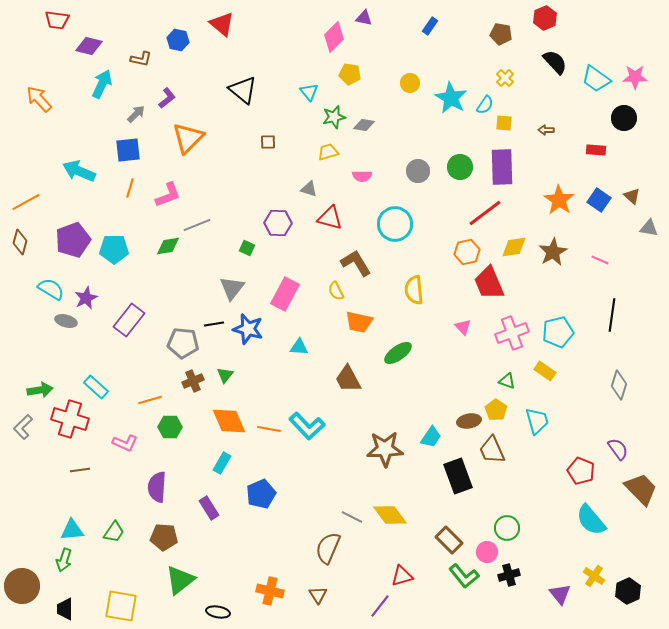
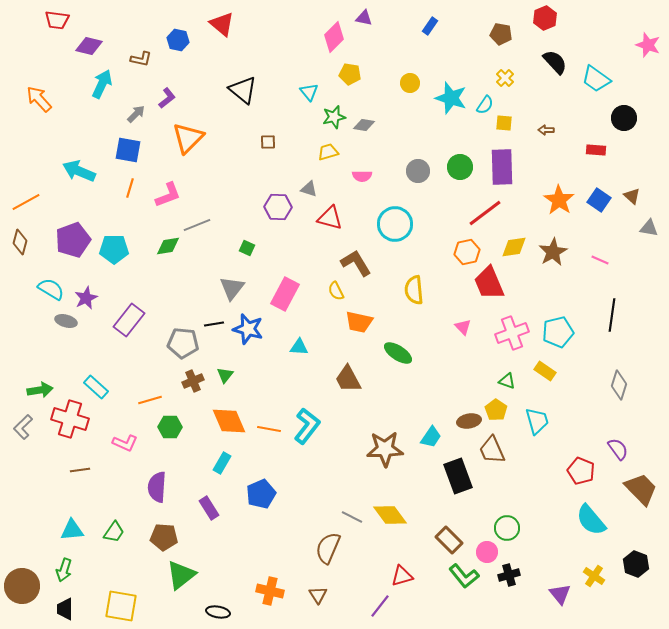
pink star at (635, 77): moved 13 px right, 32 px up; rotated 20 degrees clockwise
cyan star at (451, 98): rotated 12 degrees counterclockwise
blue square at (128, 150): rotated 16 degrees clockwise
purple hexagon at (278, 223): moved 16 px up
green ellipse at (398, 353): rotated 68 degrees clockwise
cyan L-shape at (307, 426): rotated 99 degrees counterclockwise
green arrow at (64, 560): moved 10 px down
green triangle at (180, 580): moved 1 px right, 5 px up
black hexagon at (628, 591): moved 8 px right, 27 px up; rotated 15 degrees counterclockwise
